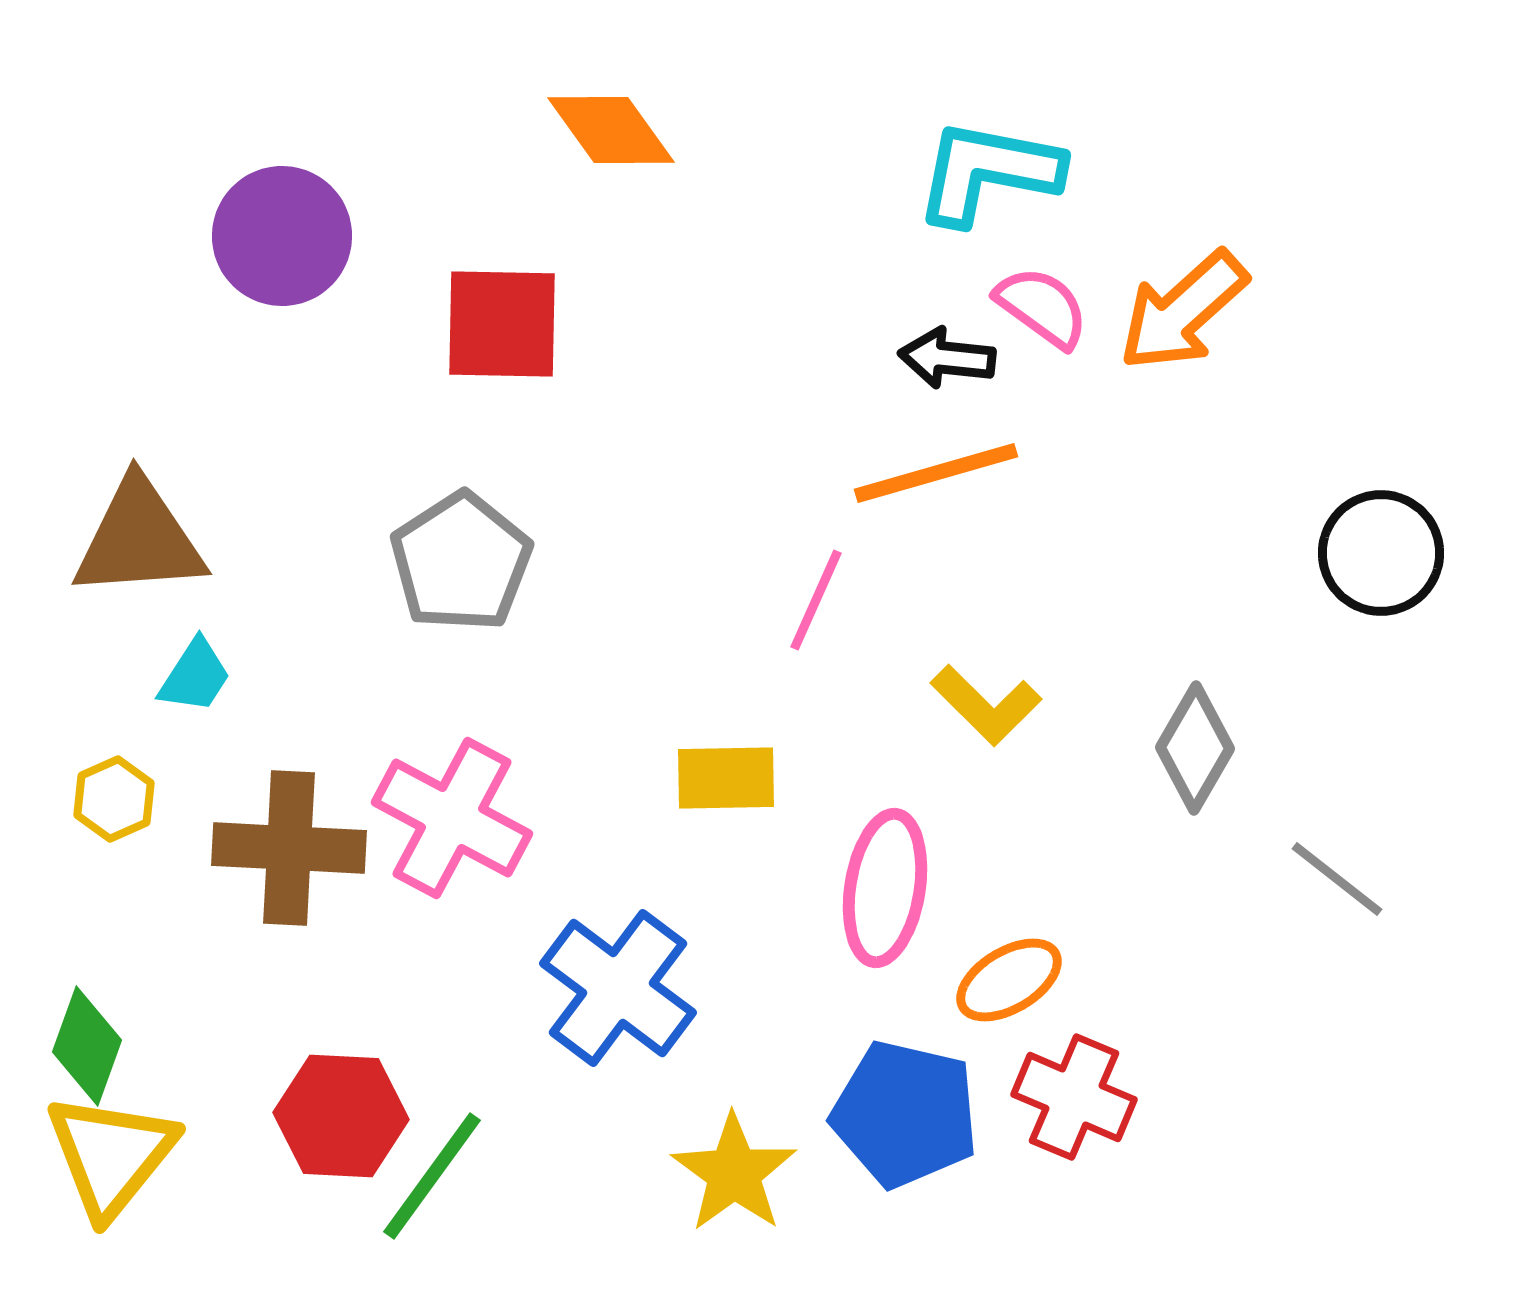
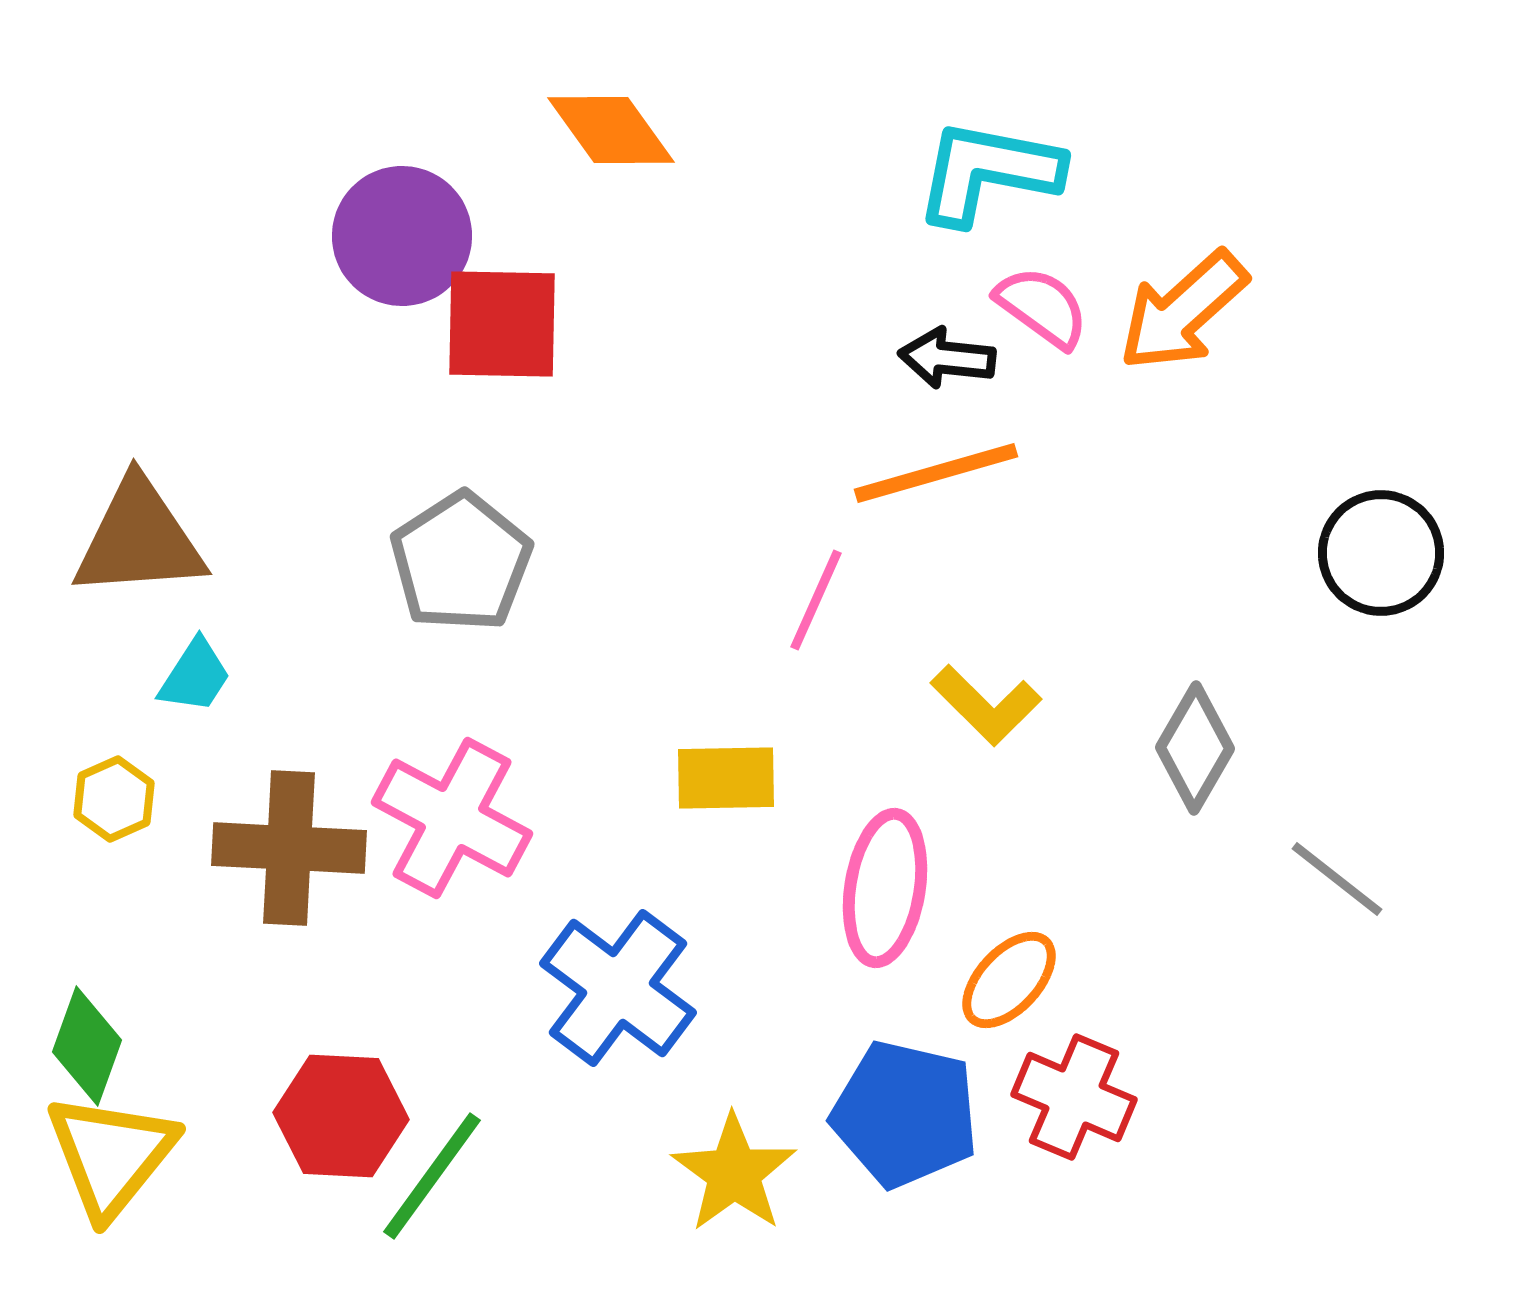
purple circle: moved 120 px right
orange ellipse: rotated 16 degrees counterclockwise
